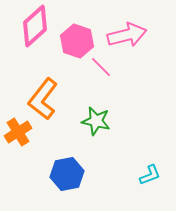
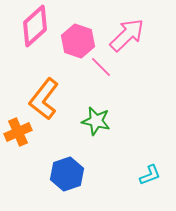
pink arrow: rotated 30 degrees counterclockwise
pink hexagon: moved 1 px right
orange L-shape: moved 1 px right
orange cross: rotated 8 degrees clockwise
blue hexagon: rotated 8 degrees counterclockwise
